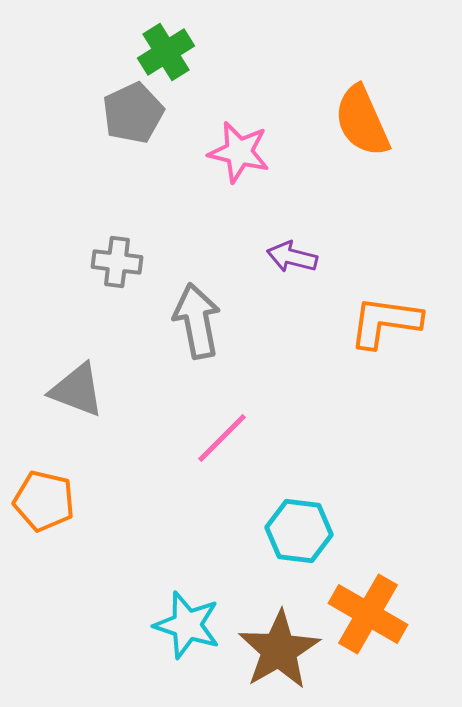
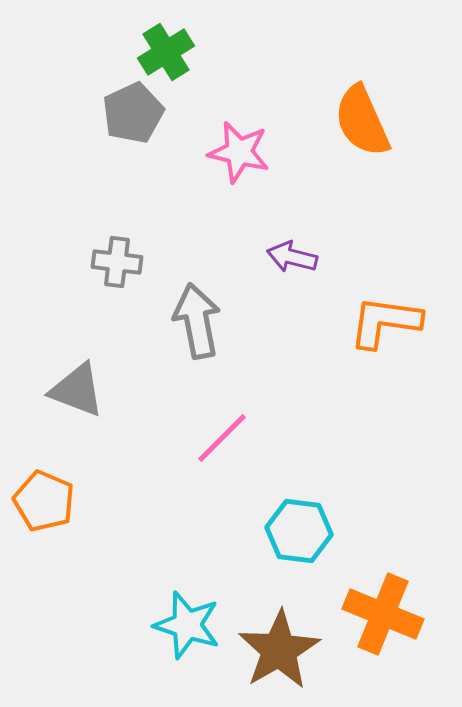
orange pentagon: rotated 10 degrees clockwise
orange cross: moved 15 px right; rotated 8 degrees counterclockwise
